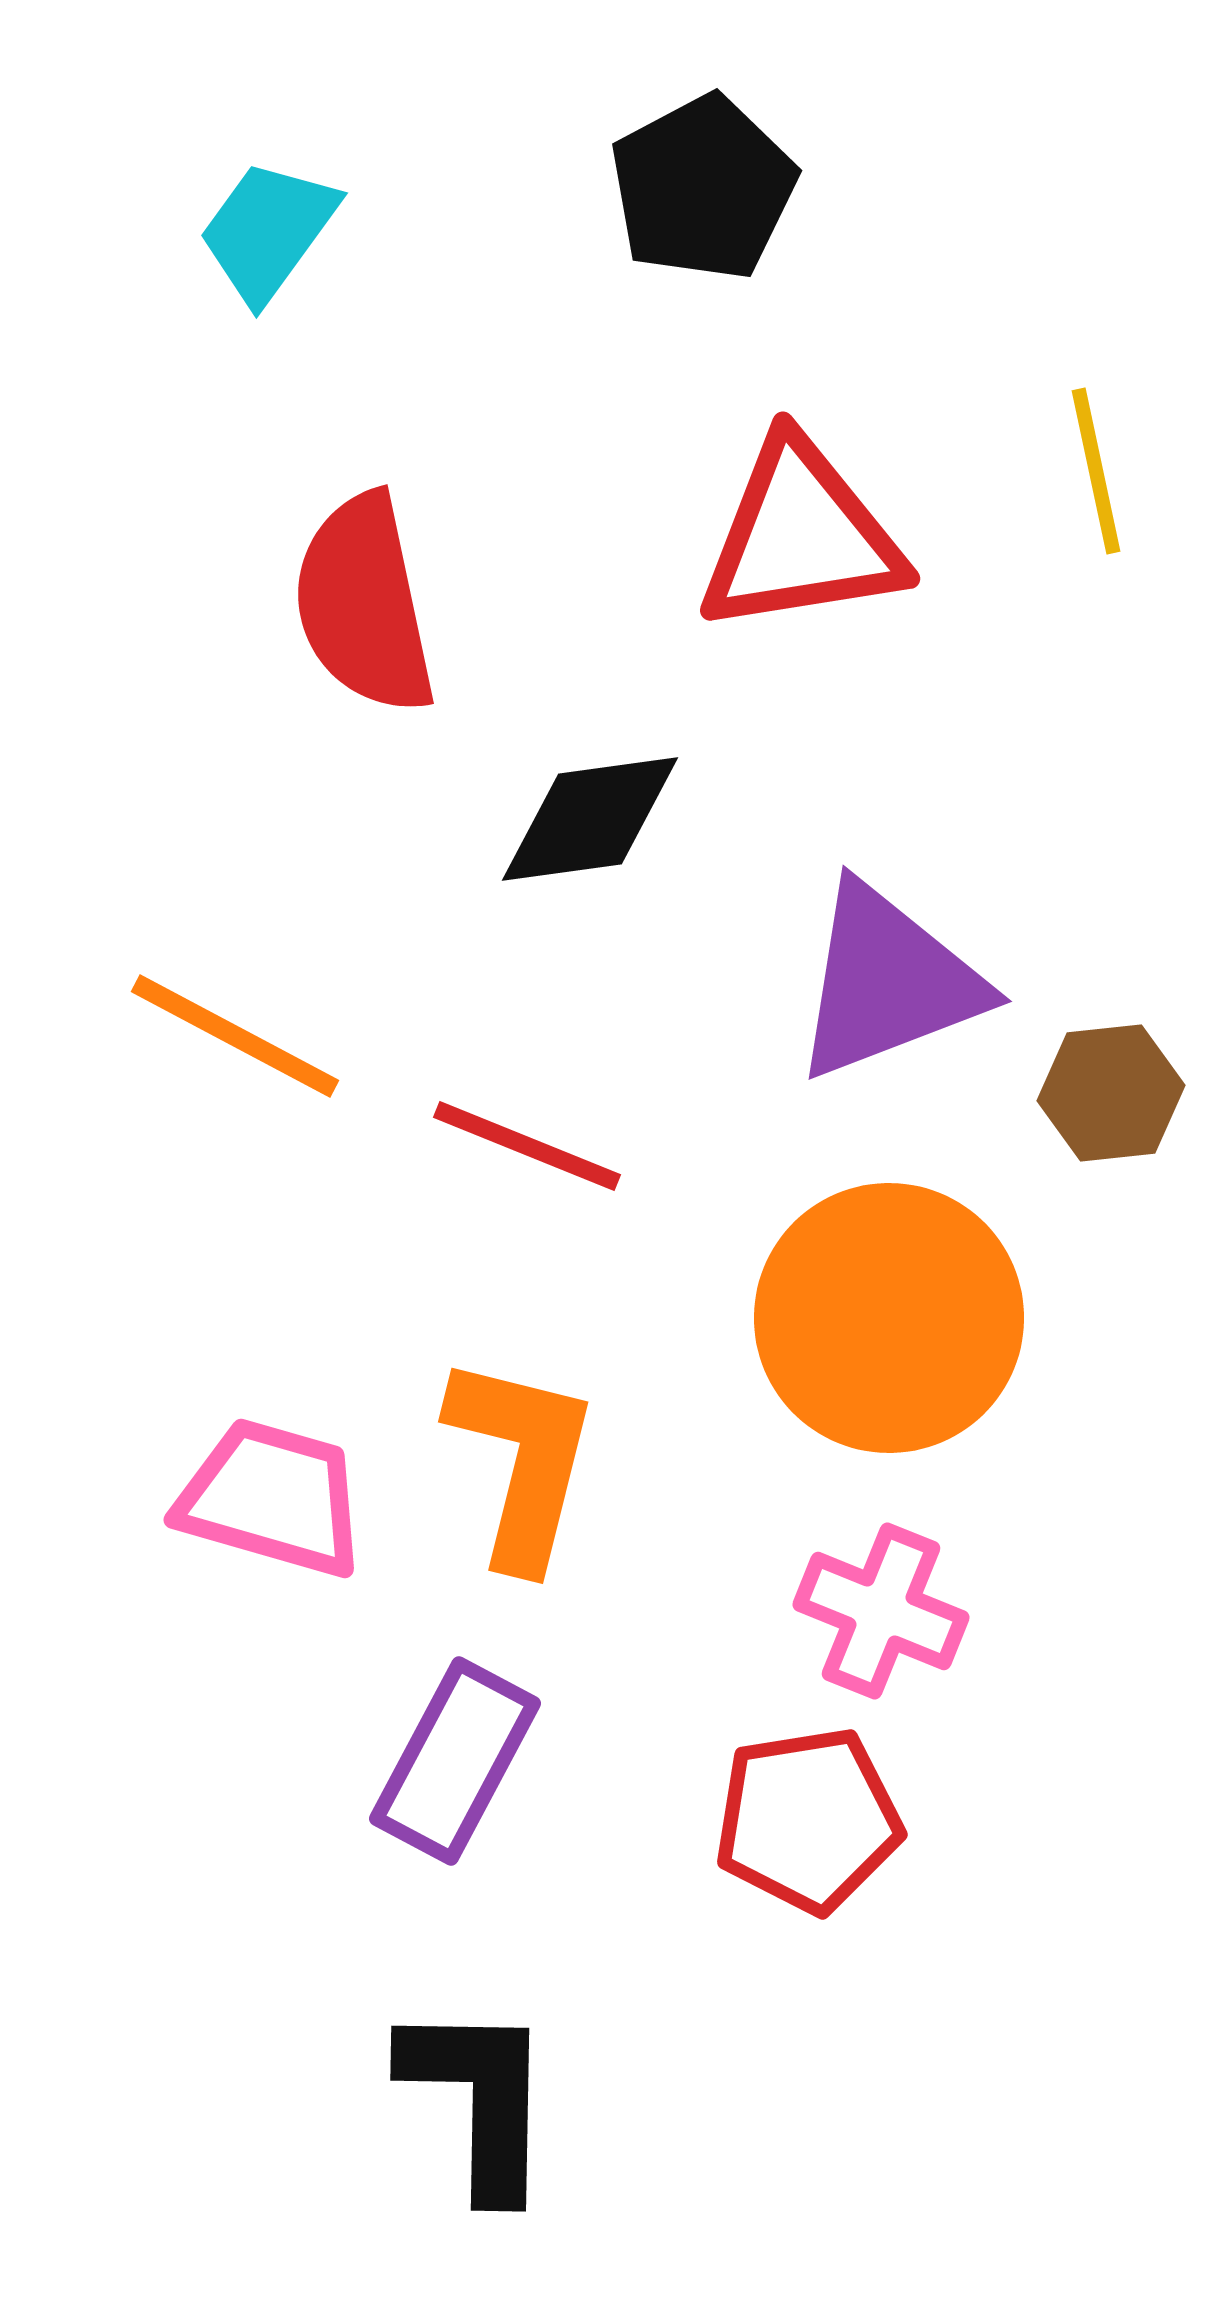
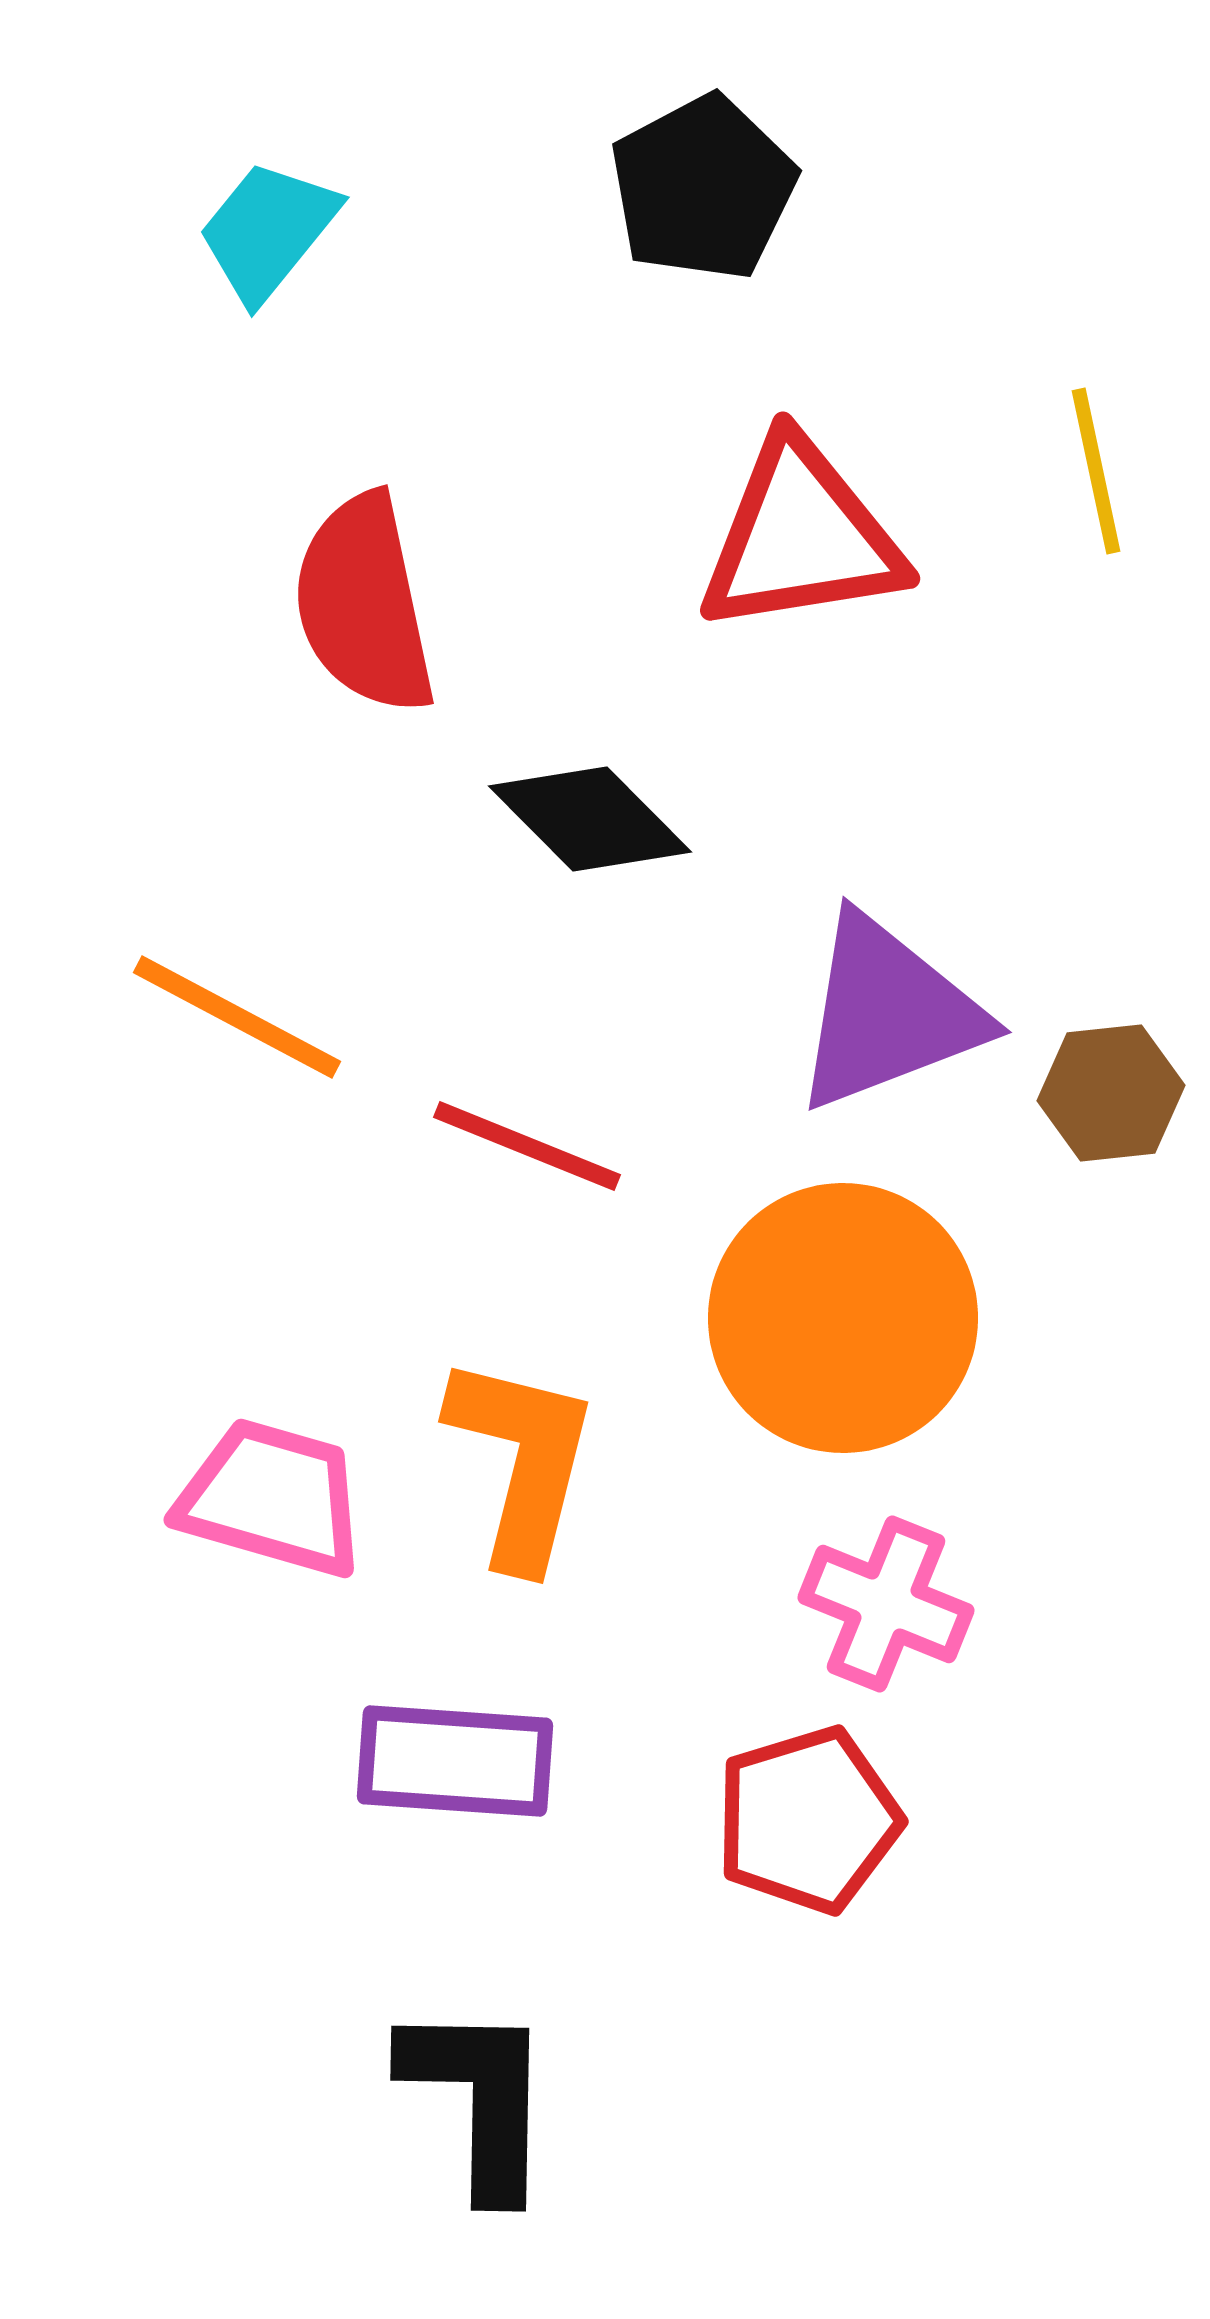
cyan trapezoid: rotated 3 degrees clockwise
black diamond: rotated 53 degrees clockwise
purple triangle: moved 31 px down
orange line: moved 2 px right, 19 px up
orange circle: moved 46 px left
pink cross: moved 5 px right, 7 px up
purple rectangle: rotated 66 degrees clockwise
red pentagon: rotated 8 degrees counterclockwise
